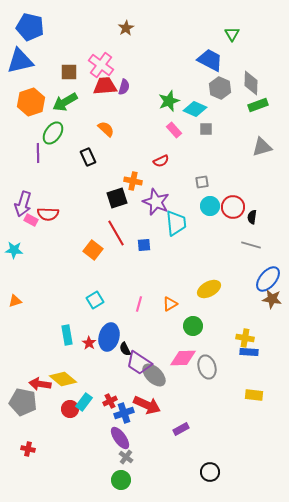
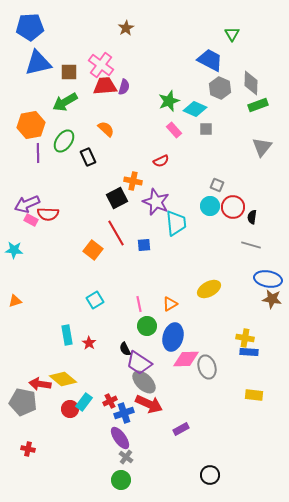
blue pentagon at (30, 27): rotated 16 degrees counterclockwise
blue triangle at (20, 61): moved 18 px right, 2 px down
orange hexagon at (31, 102): moved 23 px down; rotated 8 degrees clockwise
green ellipse at (53, 133): moved 11 px right, 8 px down
gray triangle at (262, 147): rotated 35 degrees counterclockwise
gray square at (202, 182): moved 15 px right, 3 px down; rotated 32 degrees clockwise
black square at (117, 198): rotated 10 degrees counterclockwise
purple arrow at (23, 204): moved 4 px right; rotated 50 degrees clockwise
blue ellipse at (268, 279): rotated 60 degrees clockwise
pink line at (139, 304): rotated 28 degrees counterclockwise
green circle at (193, 326): moved 46 px left
blue ellipse at (109, 337): moved 64 px right
pink diamond at (183, 358): moved 3 px right, 1 px down
gray ellipse at (154, 375): moved 10 px left, 7 px down
red arrow at (147, 405): moved 2 px right, 1 px up
black circle at (210, 472): moved 3 px down
